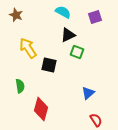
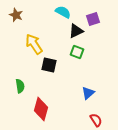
purple square: moved 2 px left, 2 px down
black triangle: moved 8 px right, 4 px up
yellow arrow: moved 6 px right, 4 px up
